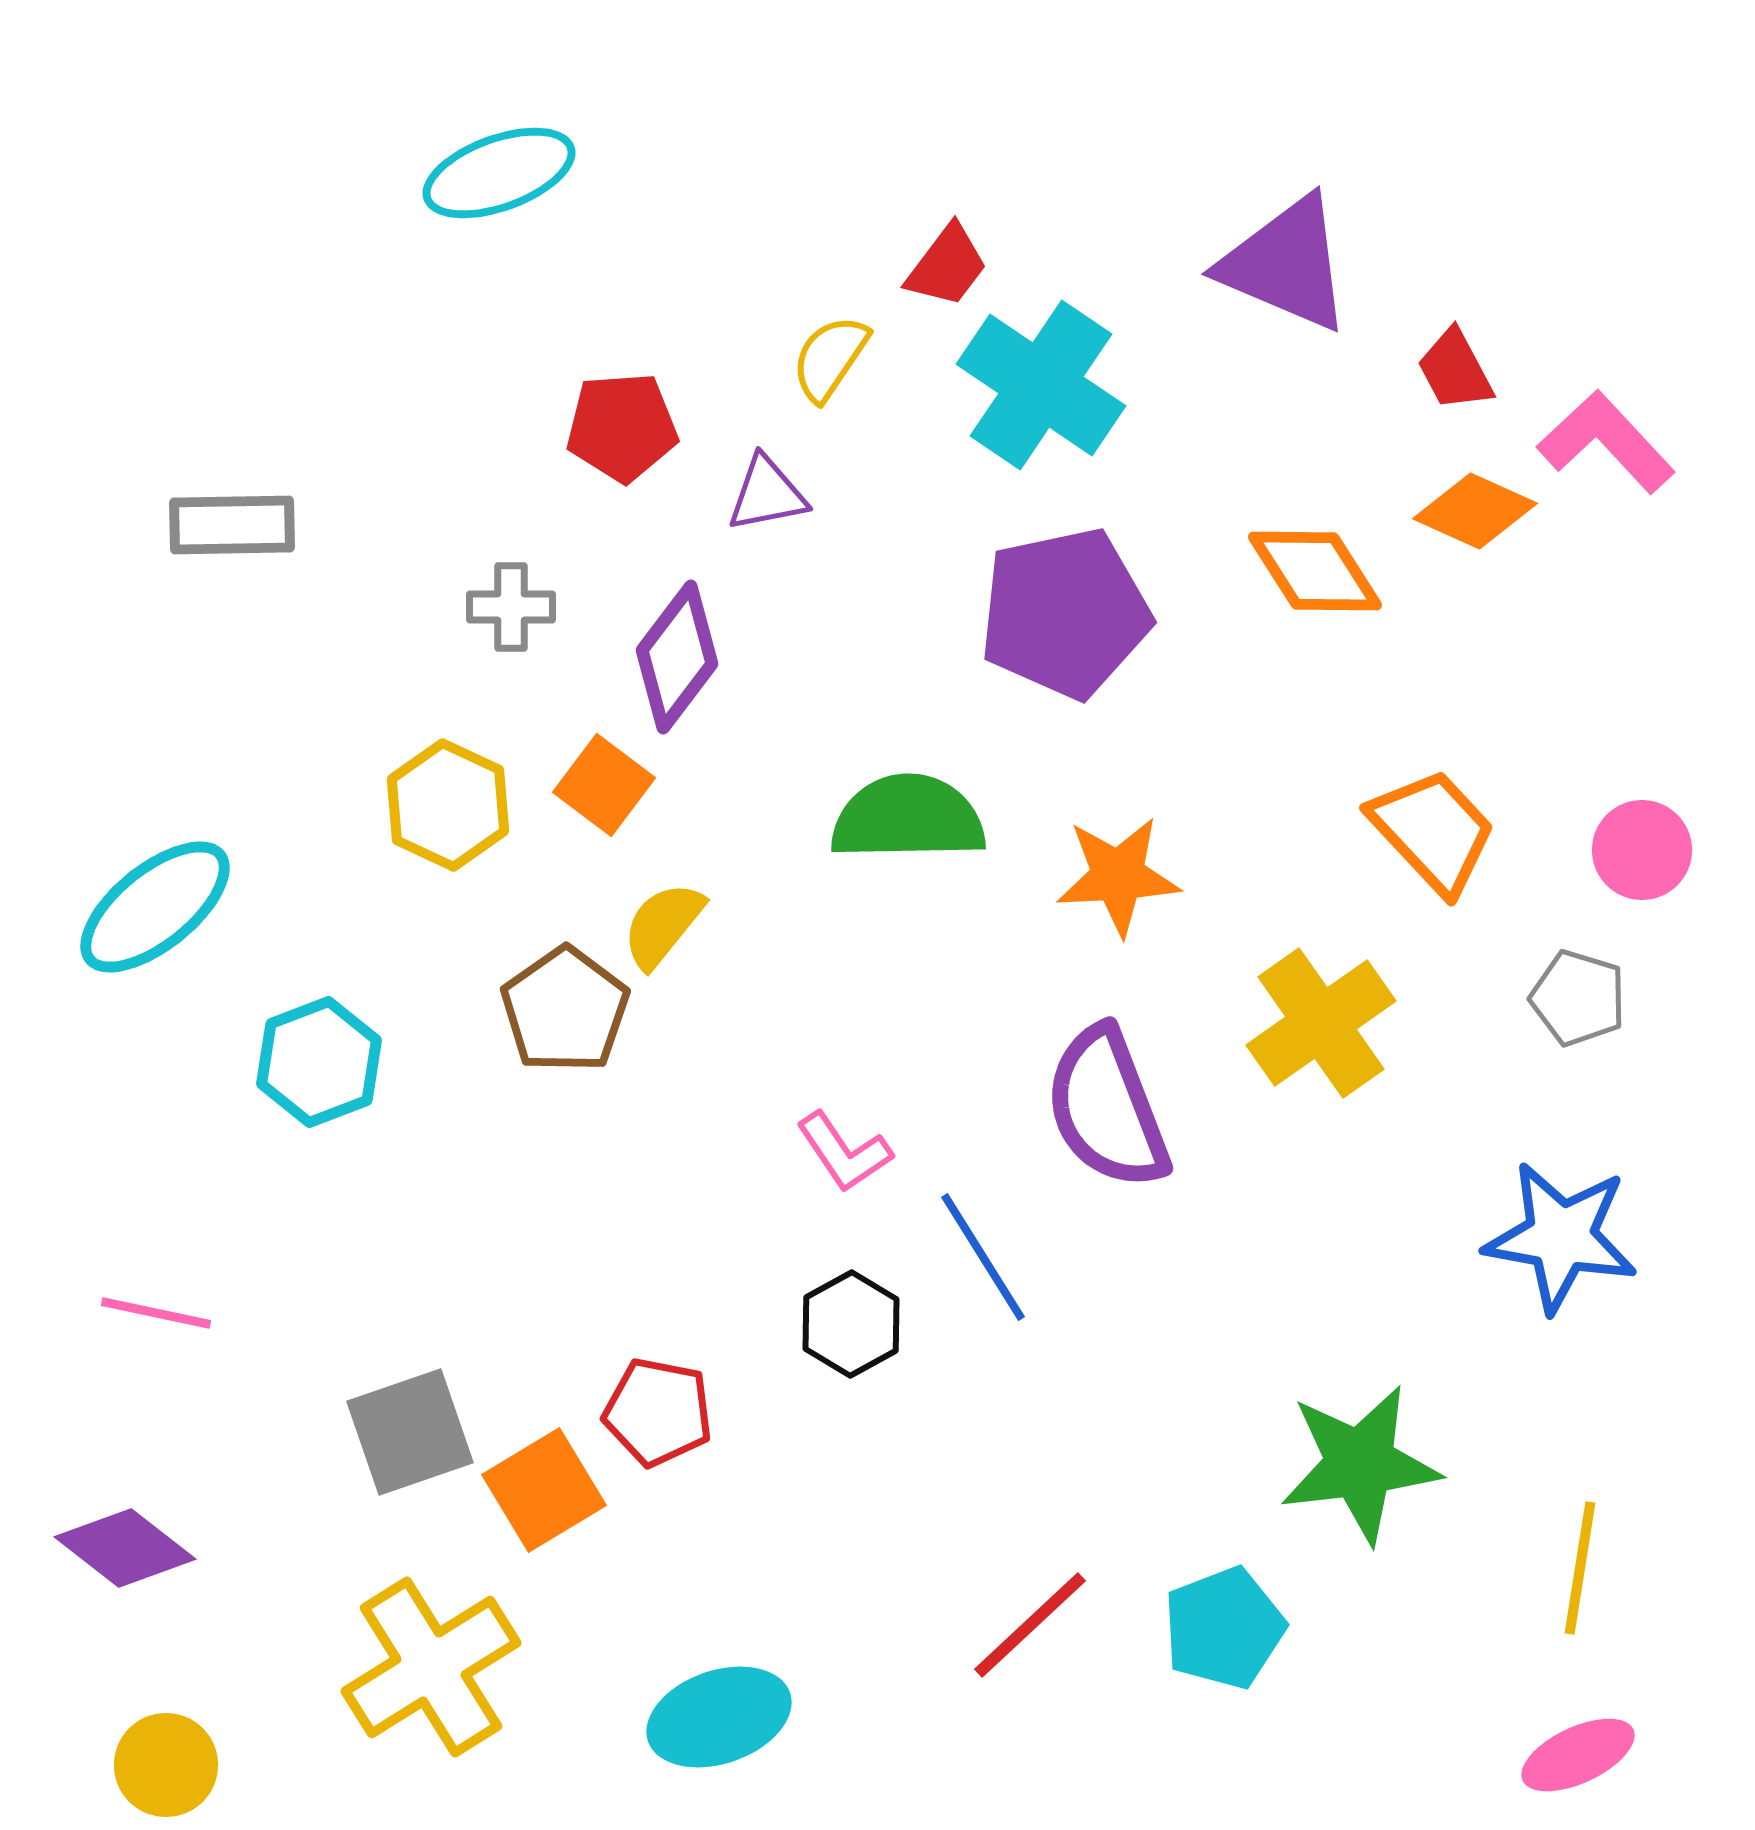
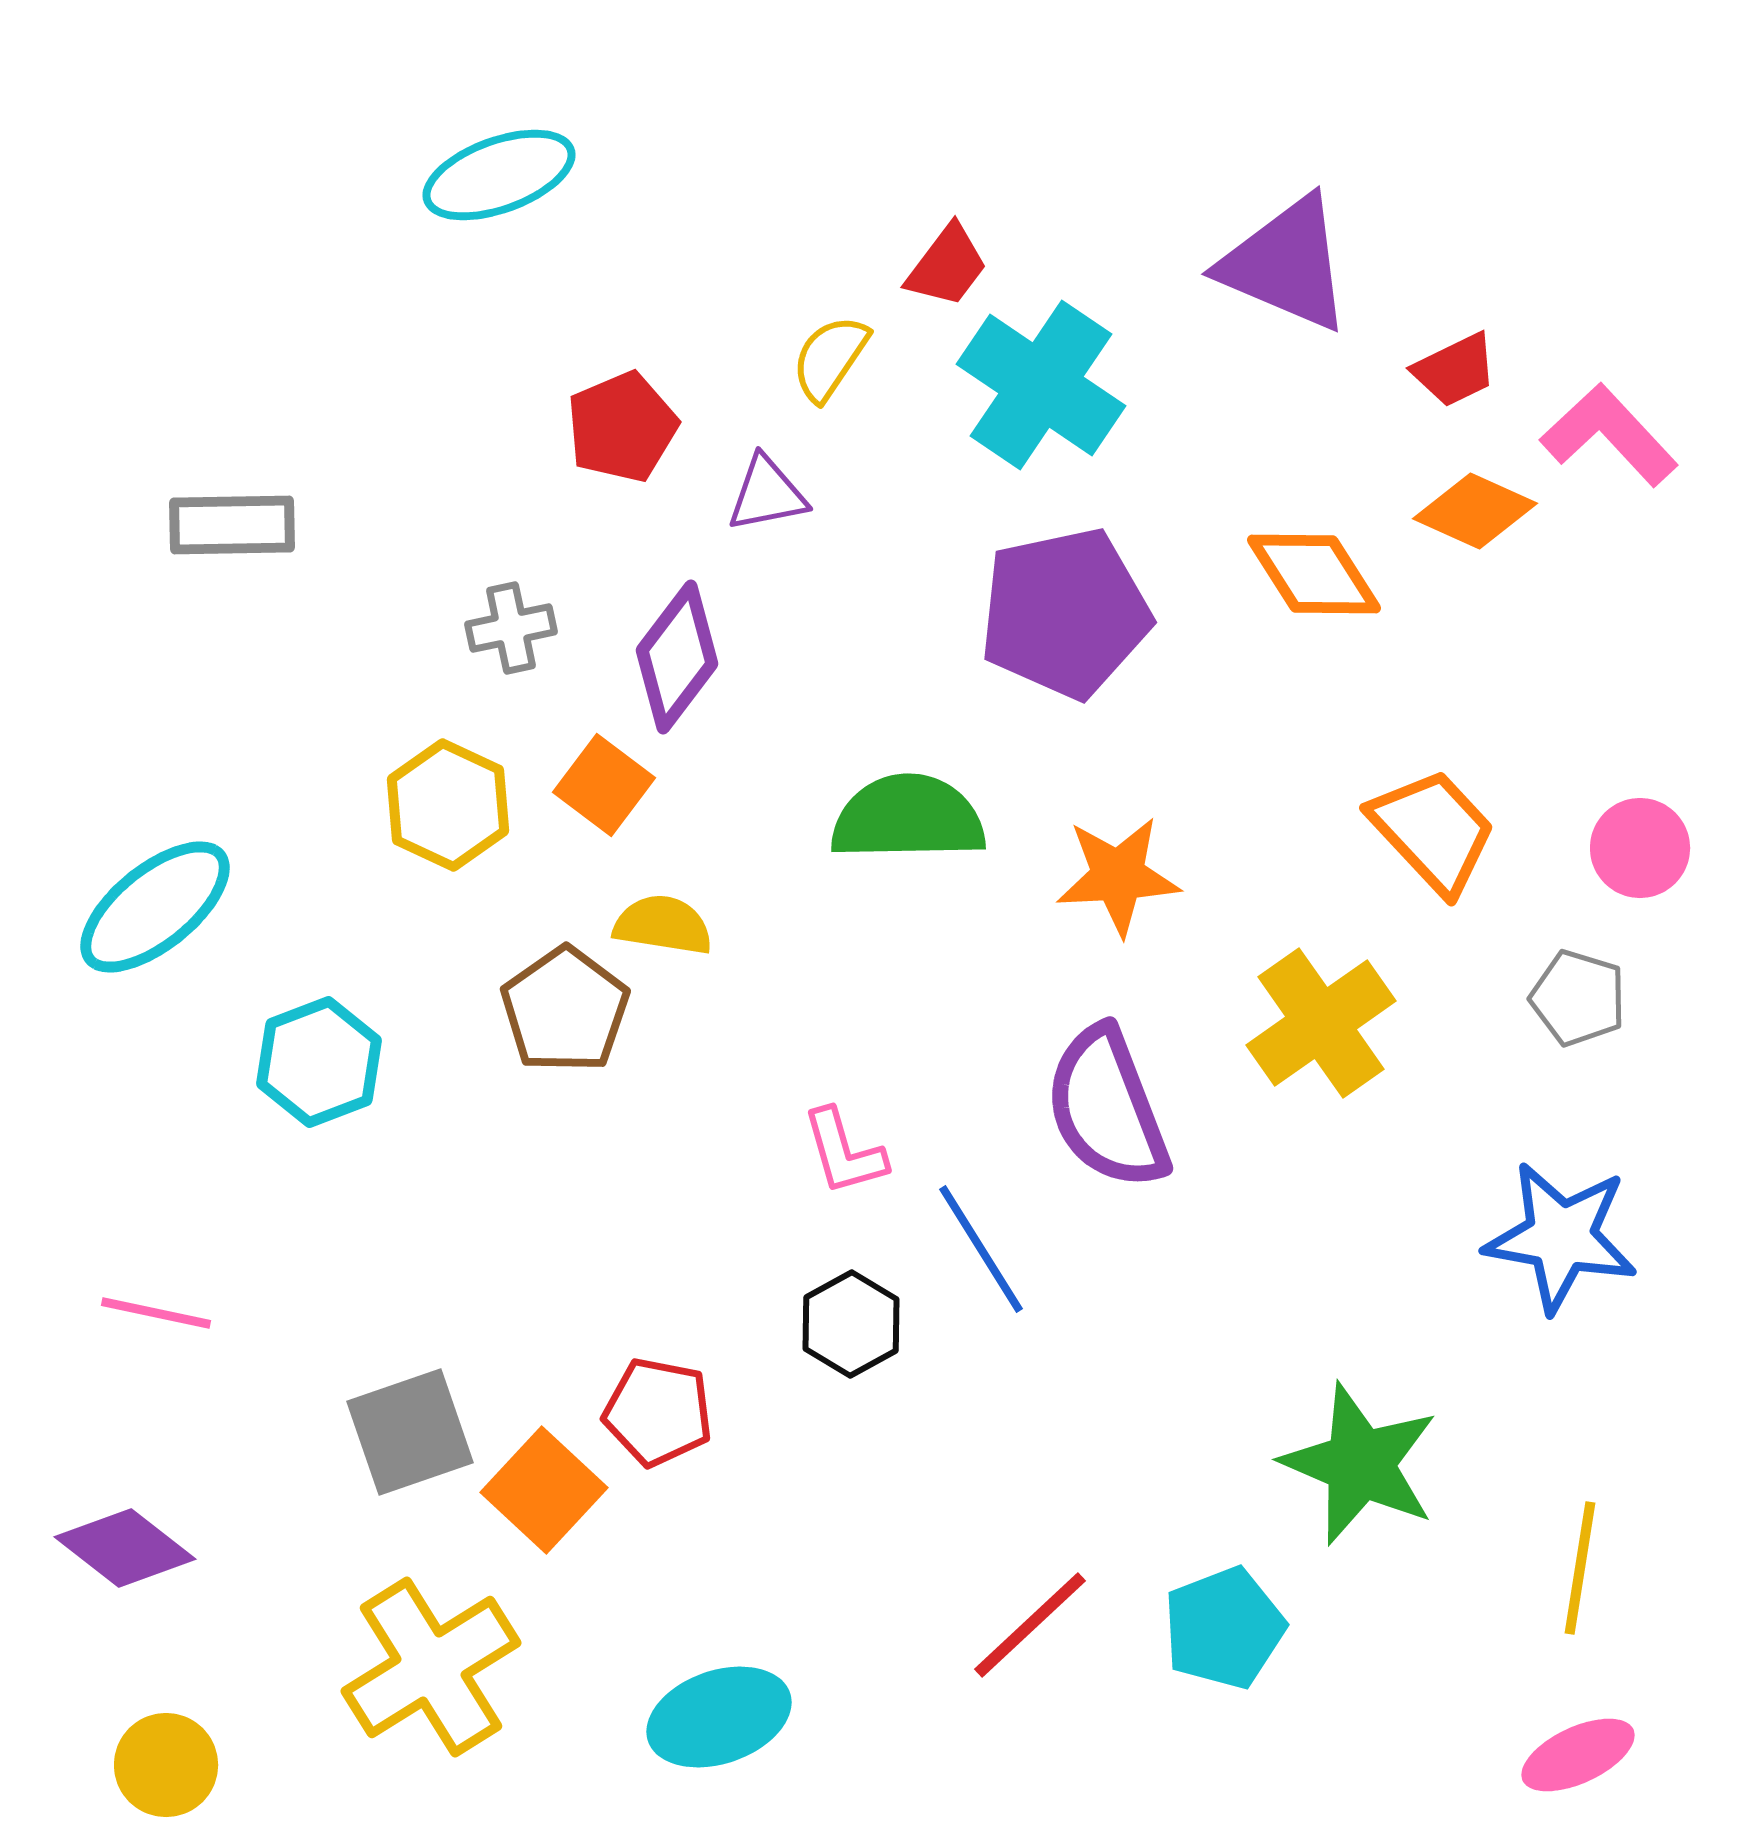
cyan ellipse at (499, 173): moved 2 px down
red trapezoid at (1455, 370): rotated 88 degrees counterclockwise
red pentagon at (622, 427): rotated 19 degrees counterclockwise
pink L-shape at (1606, 442): moved 3 px right, 7 px up
orange diamond at (1315, 571): moved 1 px left, 3 px down
gray cross at (511, 607): moved 21 px down; rotated 12 degrees counterclockwise
pink circle at (1642, 850): moved 2 px left, 2 px up
yellow semicircle at (663, 925): rotated 60 degrees clockwise
pink L-shape at (844, 1152): rotated 18 degrees clockwise
blue line at (983, 1257): moved 2 px left, 8 px up
green star at (1360, 1464): rotated 30 degrees clockwise
orange square at (544, 1490): rotated 16 degrees counterclockwise
